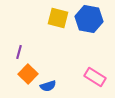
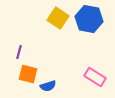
yellow square: rotated 20 degrees clockwise
orange square: rotated 30 degrees counterclockwise
